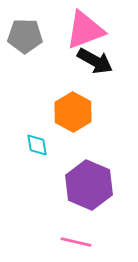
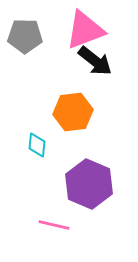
black arrow: rotated 9 degrees clockwise
orange hexagon: rotated 24 degrees clockwise
cyan diamond: rotated 15 degrees clockwise
purple hexagon: moved 1 px up
pink line: moved 22 px left, 17 px up
